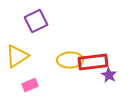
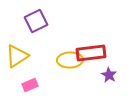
red rectangle: moved 2 px left, 9 px up
